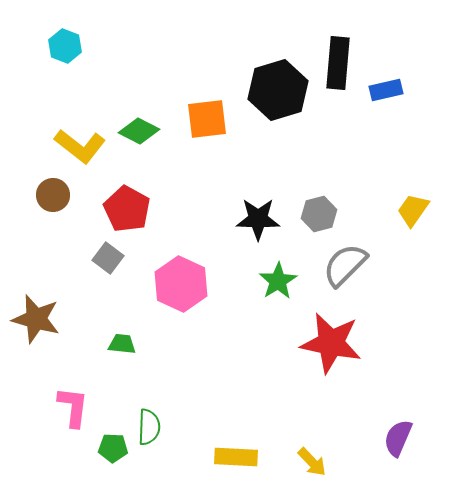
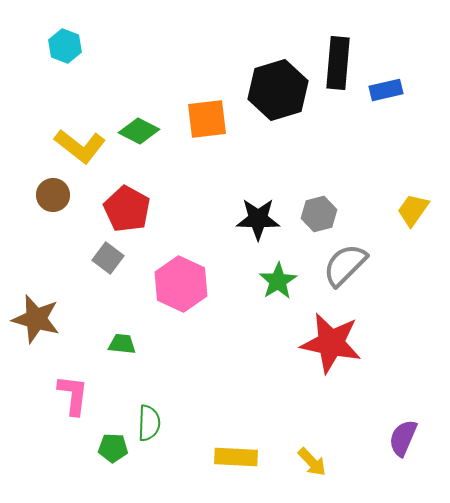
pink L-shape: moved 12 px up
green semicircle: moved 4 px up
purple semicircle: moved 5 px right
